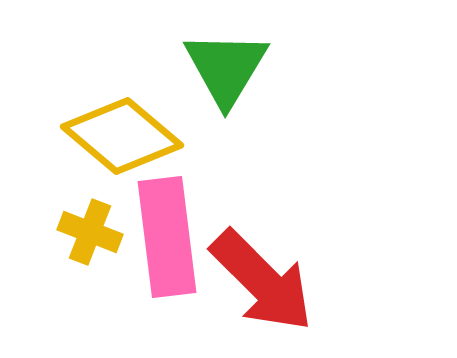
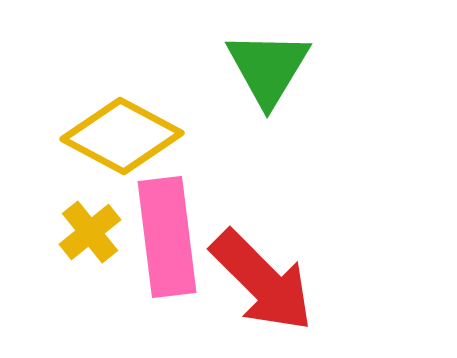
green triangle: moved 42 px right
yellow diamond: rotated 12 degrees counterclockwise
yellow cross: rotated 30 degrees clockwise
